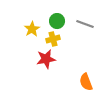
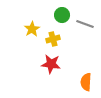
green circle: moved 5 px right, 6 px up
red star: moved 5 px right, 5 px down; rotated 18 degrees clockwise
orange semicircle: rotated 24 degrees clockwise
